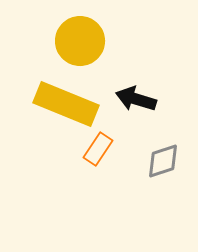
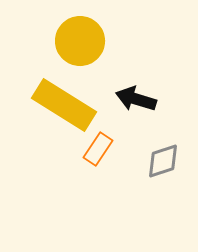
yellow rectangle: moved 2 px left, 1 px down; rotated 10 degrees clockwise
